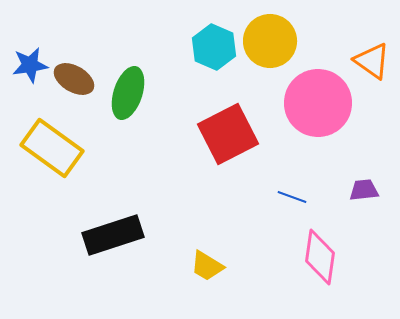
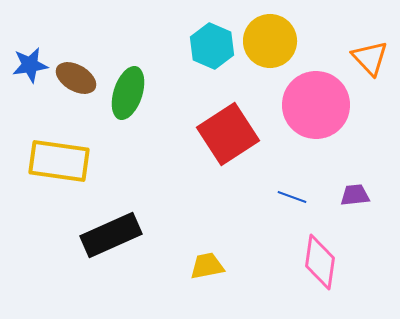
cyan hexagon: moved 2 px left, 1 px up
orange triangle: moved 2 px left, 3 px up; rotated 12 degrees clockwise
brown ellipse: moved 2 px right, 1 px up
pink circle: moved 2 px left, 2 px down
red square: rotated 6 degrees counterclockwise
yellow rectangle: moved 7 px right, 13 px down; rotated 28 degrees counterclockwise
purple trapezoid: moved 9 px left, 5 px down
black rectangle: moved 2 px left; rotated 6 degrees counterclockwise
pink diamond: moved 5 px down
yellow trapezoid: rotated 138 degrees clockwise
